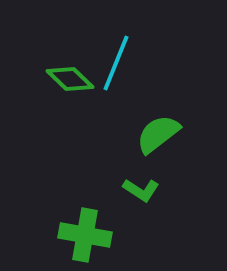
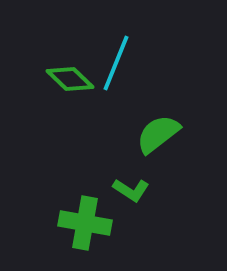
green L-shape: moved 10 px left
green cross: moved 12 px up
